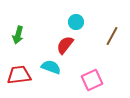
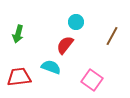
green arrow: moved 1 px up
red trapezoid: moved 2 px down
pink square: rotated 30 degrees counterclockwise
